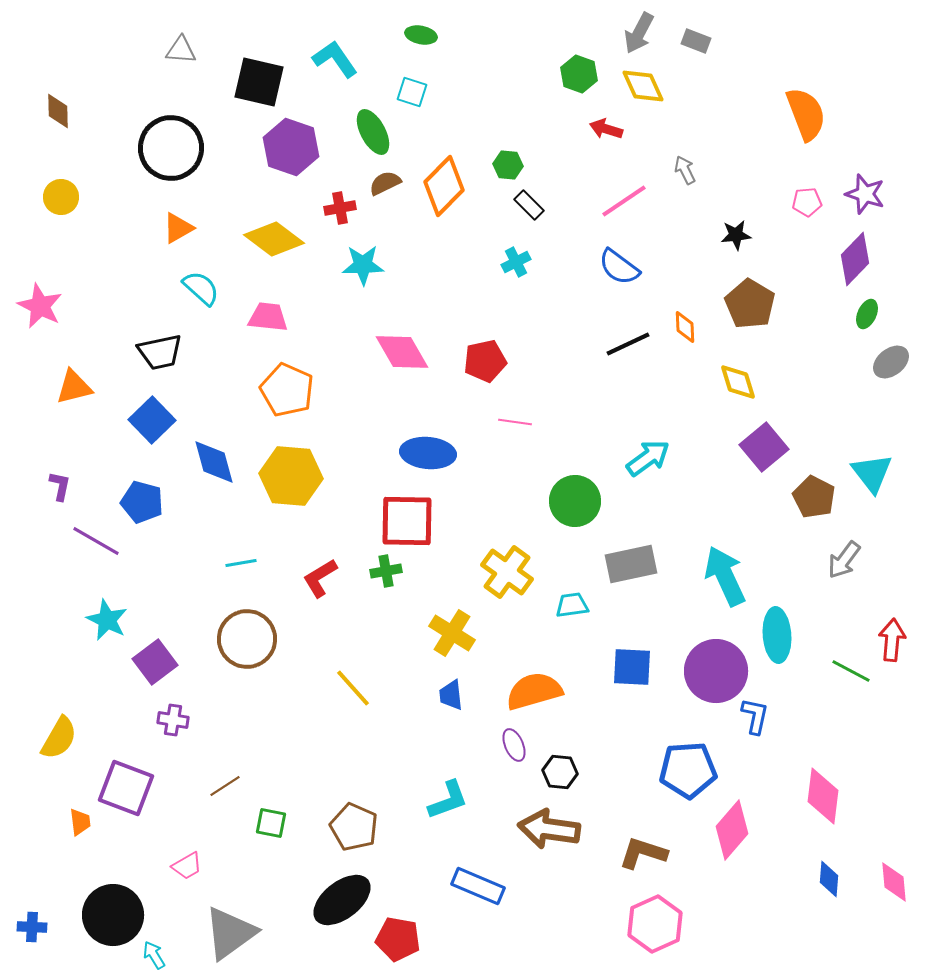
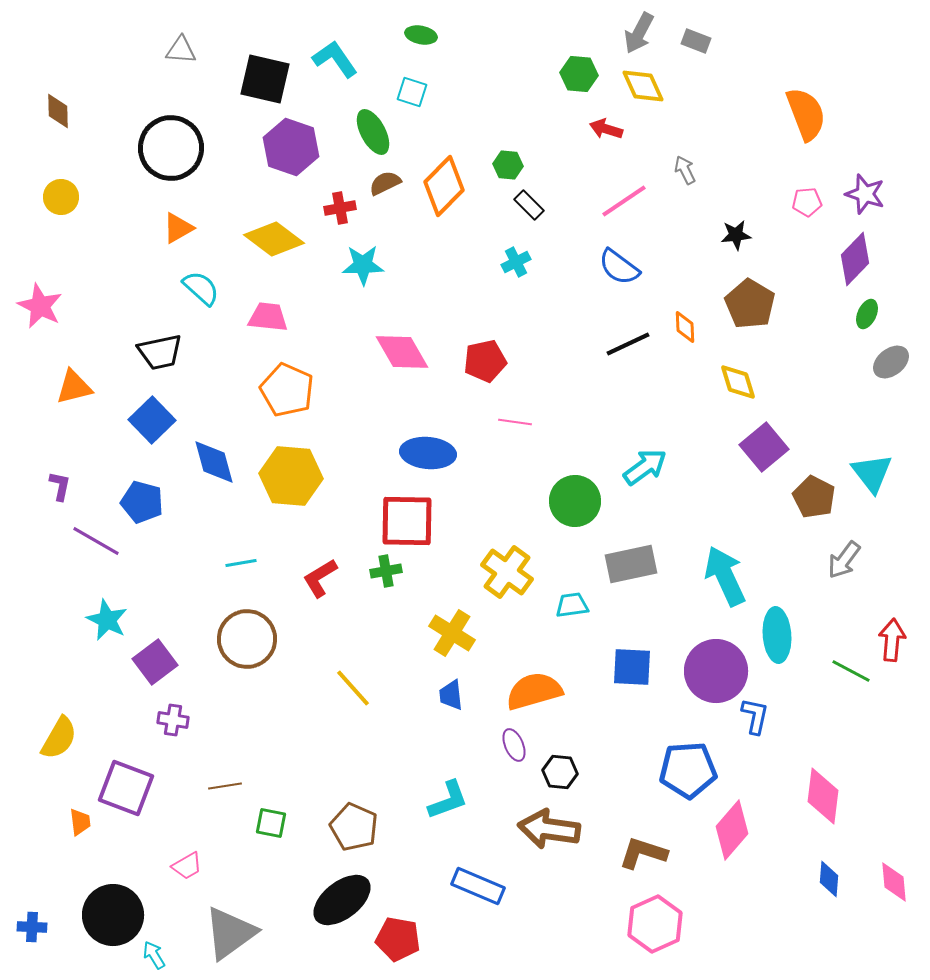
green hexagon at (579, 74): rotated 15 degrees counterclockwise
black square at (259, 82): moved 6 px right, 3 px up
cyan arrow at (648, 458): moved 3 px left, 9 px down
brown line at (225, 786): rotated 24 degrees clockwise
